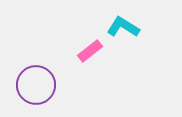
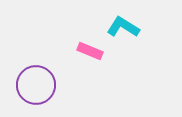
pink rectangle: rotated 60 degrees clockwise
